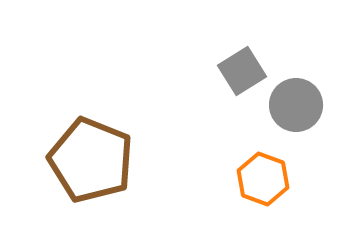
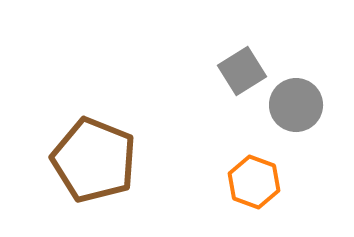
brown pentagon: moved 3 px right
orange hexagon: moved 9 px left, 3 px down
